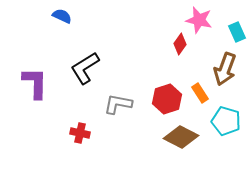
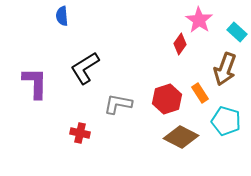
blue semicircle: rotated 120 degrees counterclockwise
pink star: rotated 20 degrees clockwise
cyan rectangle: rotated 24 degrees counterclockwise
